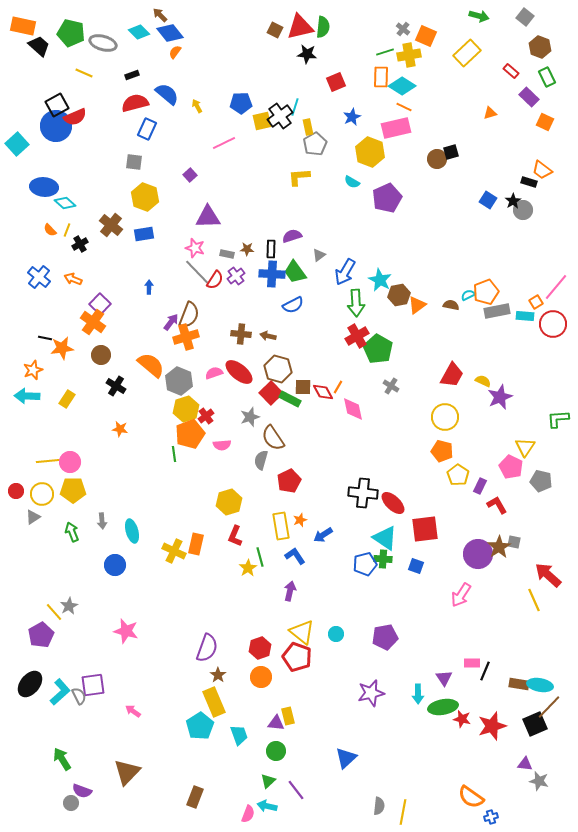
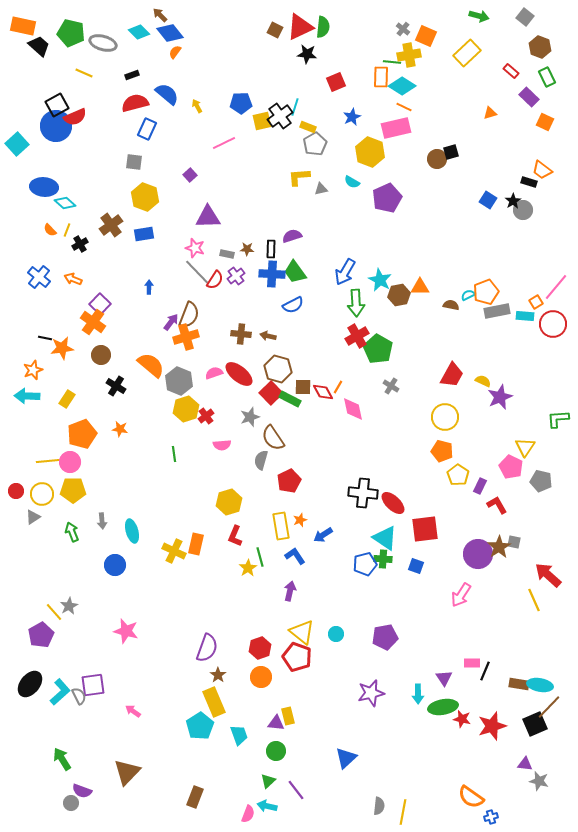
red triangle at (300, 27): rotated 12 degrees counterclockwise
green line at (385, 52): moved 7 px right, 10 px down; rotated 24 degrees clockwise
yellow rectangle at (308, 127): rotated 56 degrees counterclockwise
brown cross at (111, 225): rotated 15 degrees clockwise
gray triangle at (319, 255): moved 2 px right, 66 px up; rotated 24 degrees clockwise
orange triangle at (417, 305): moved 3 px right, 18 px up; rotated 36 degrees clockwise
red ellipse at (239, 372): moved 2 px down
orange pentagon at (190, 434): moved 108 px left
